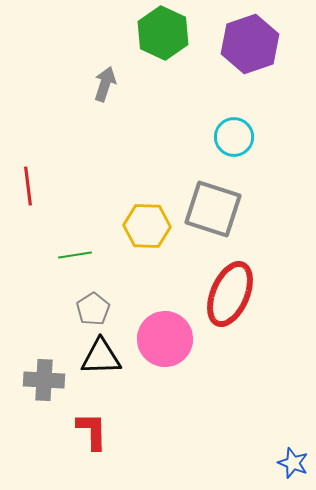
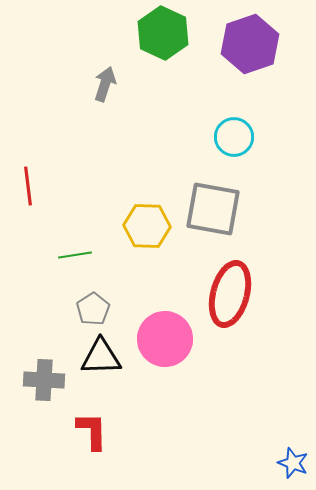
gray square: rotated 8 degrees counterclockwise
red ellipse: rotated 8 degrees counterclockwise
